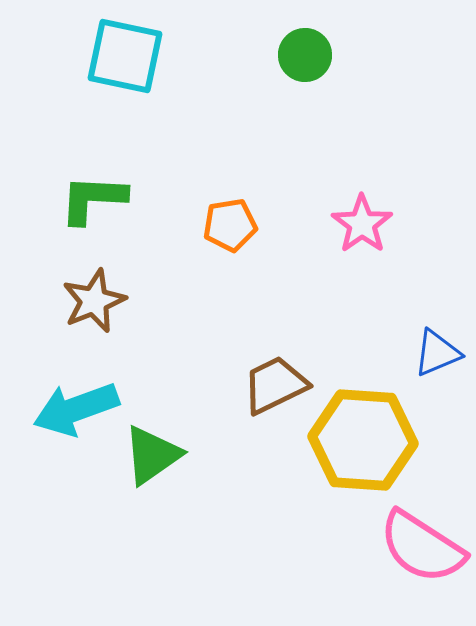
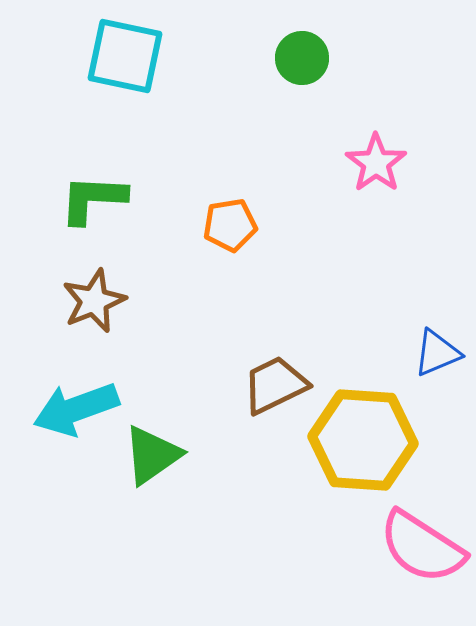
green circle: moved 3 px left, 3 px down
pink star: moved 14 px right, 61 px up
